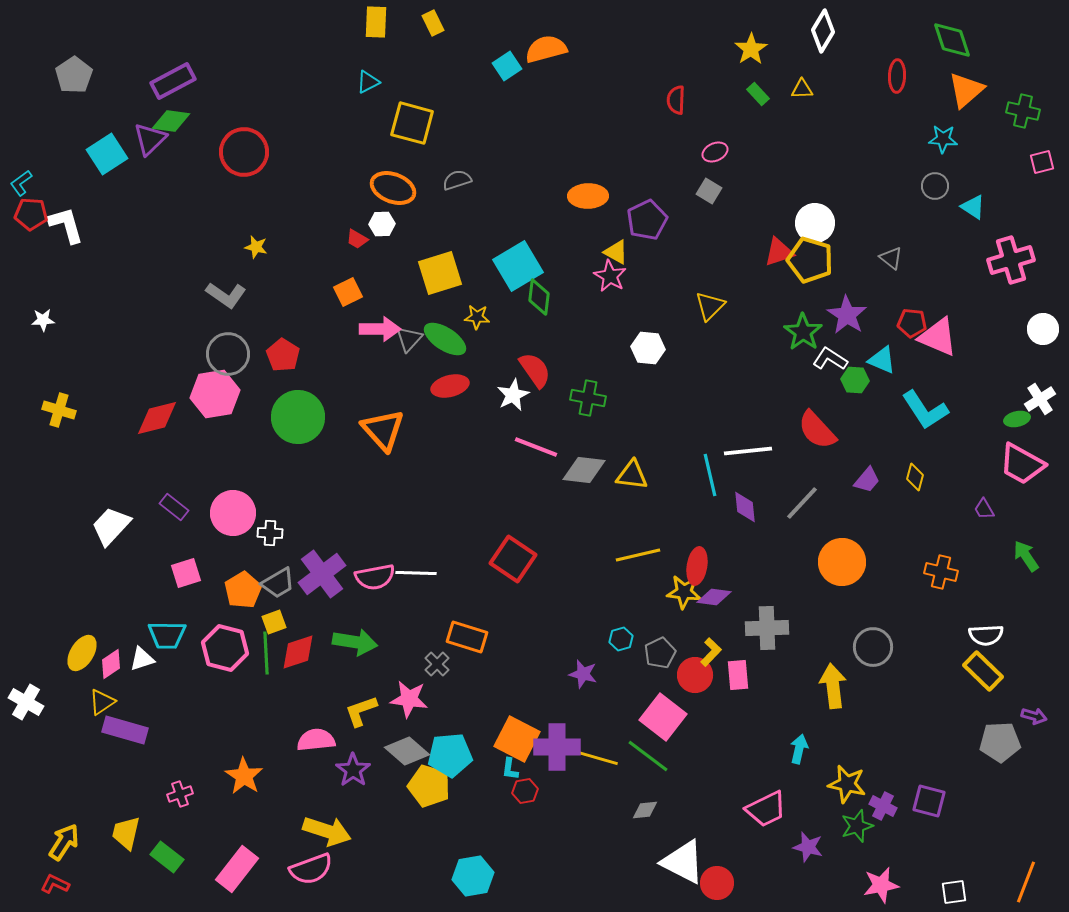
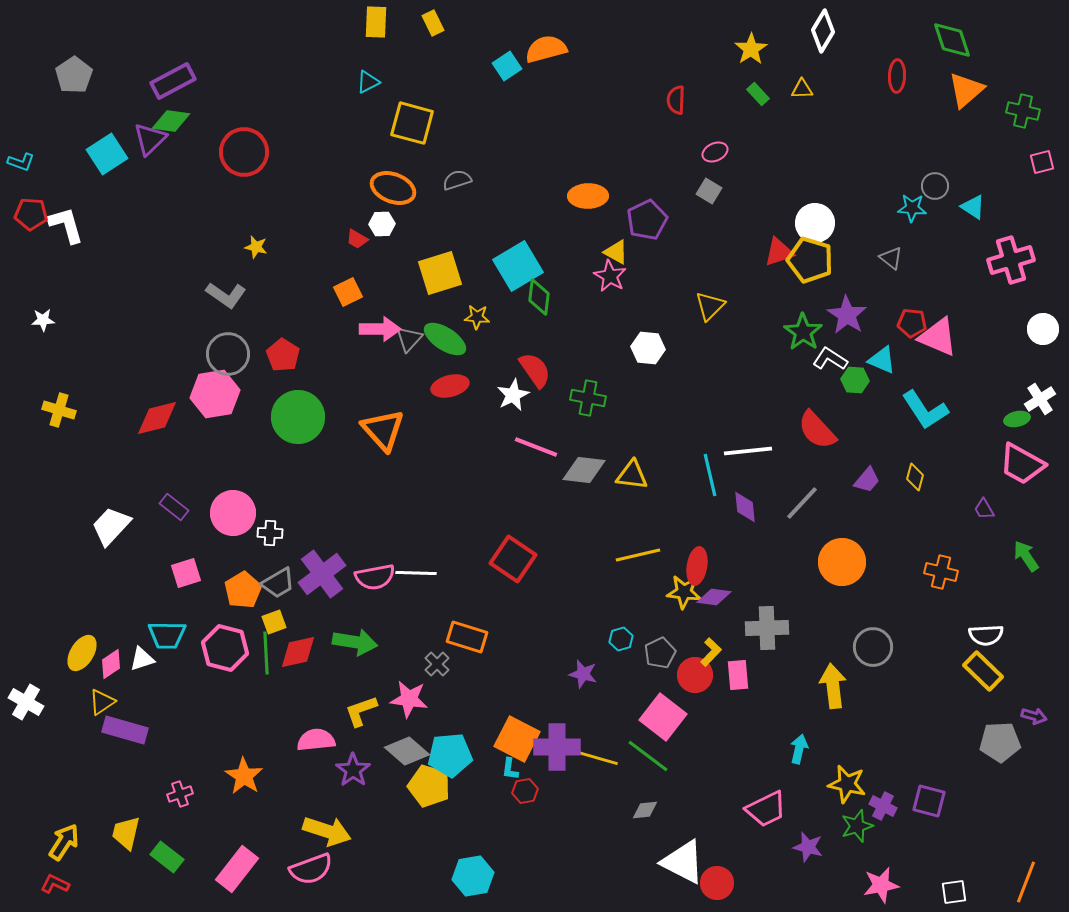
cyan star at (943, 139): moved 31 px left, 69 px down
cyan L-shape at (21, 183): moved 21 px up; rotated 124 degrees counterclockwise
red diamond at (298, 652): rotated 6 degrees clockwise
